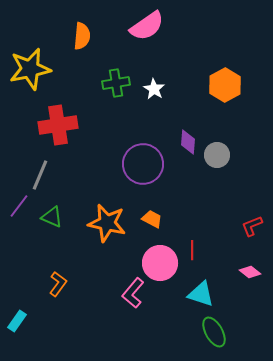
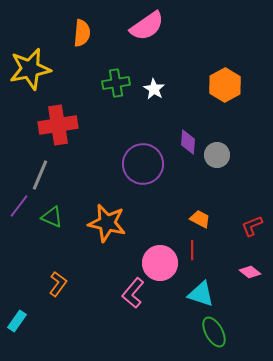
orange semicircle: moved 3 px up
orange trapezoid: moved 48 px right
